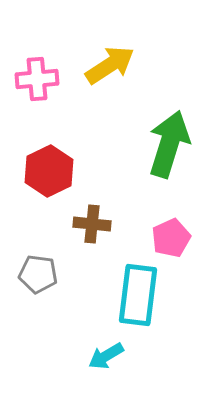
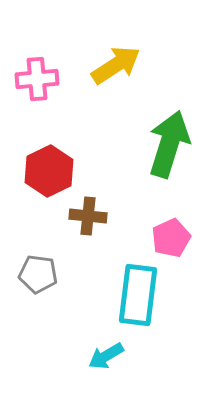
yellow arrow: moved 6 px right
brown cross: moved 4 px left, 8 px up
